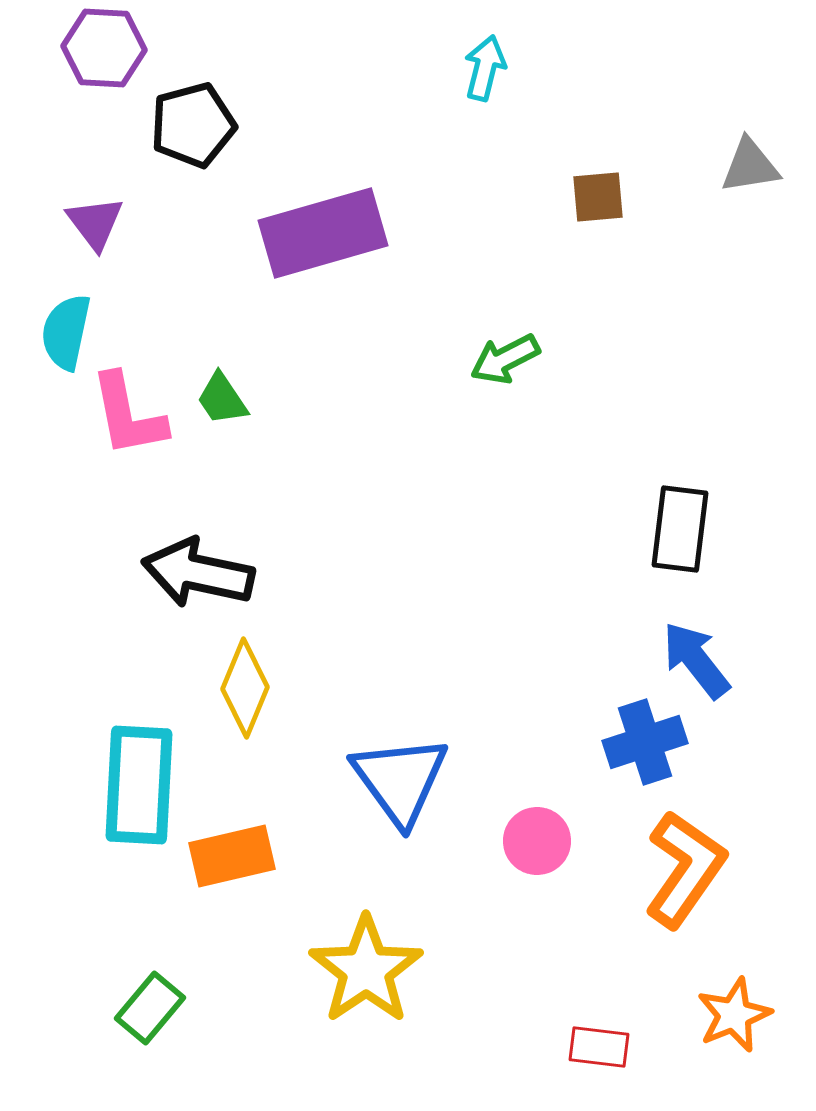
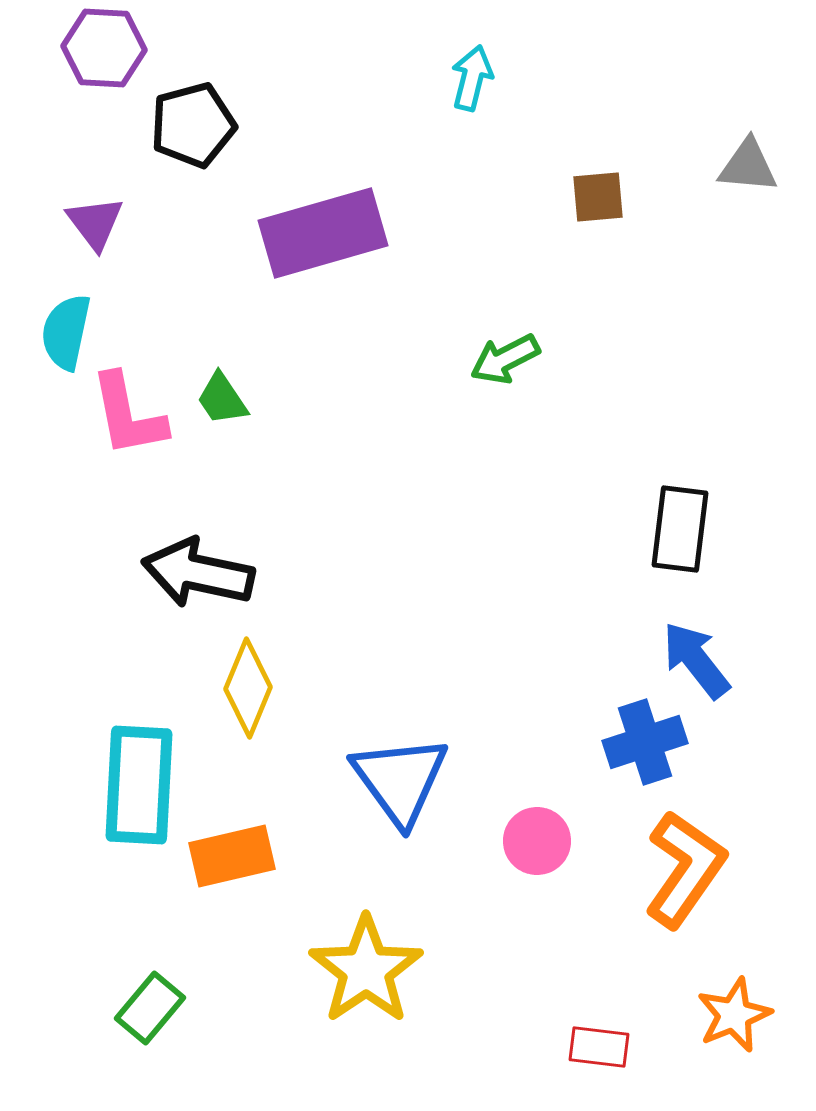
cyan arrow: moved 13 px left, 10 px down
gray triangle: moved 2 px left; rotated 14 degrees clockwise
yellow diamond: moved 3 px right
